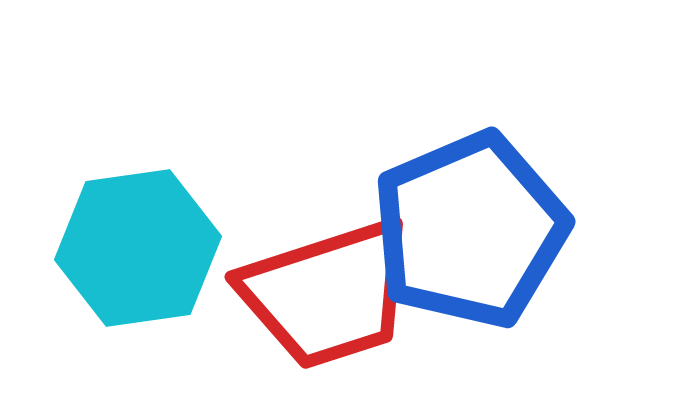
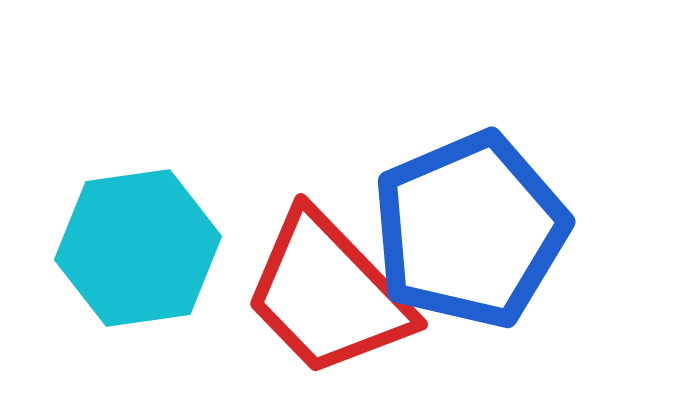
red trapezoid: rotated 64 degrees clockwise
